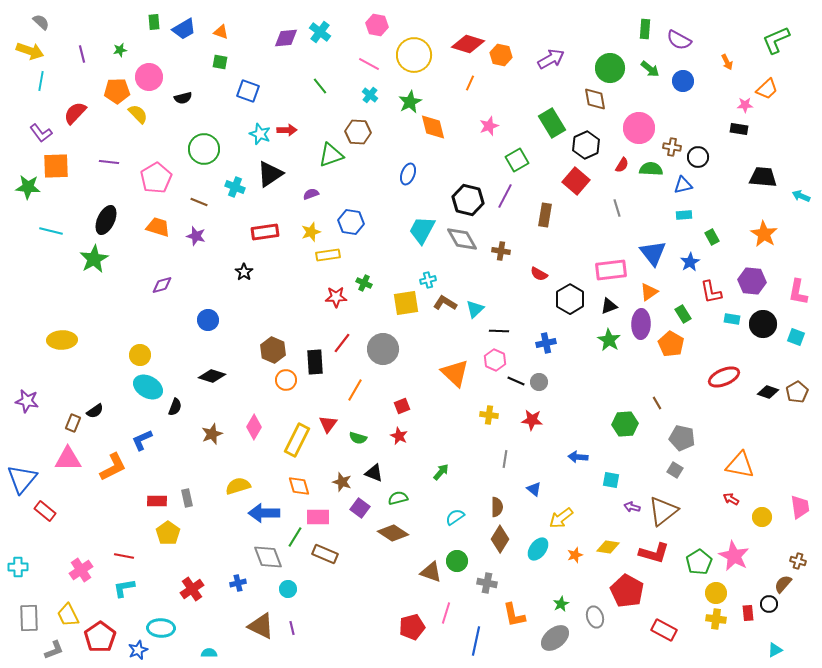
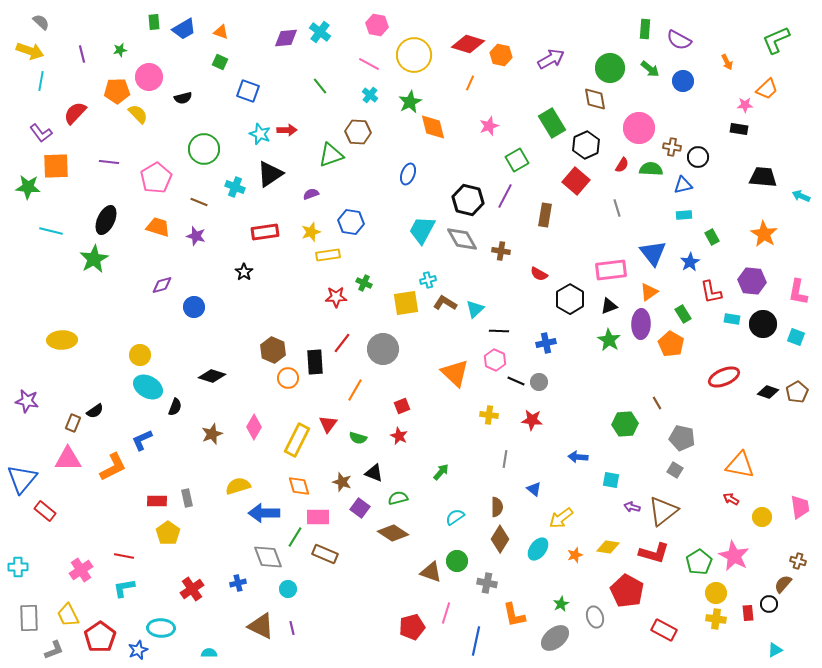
green square at (220, 62): rotated 14 degrees clockwise
blue circle at (208, 320): moved 14 px left, 13 px up
orange circle at (286, 380): moved 2 px right, 2 px up
